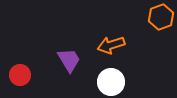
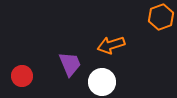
purple trapezoid: moved 1 px right, 4 px down; rotated 8 degrees clockwise
red circle: moved 2 px right, 1 px down
white circle: moved 9 px left
